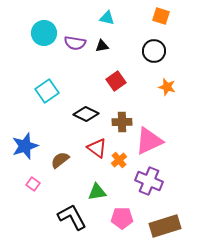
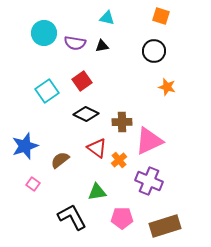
red square: moved 34 px left
